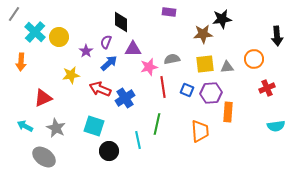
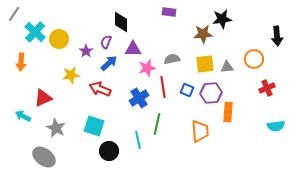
yellow circle: moved 2 px down
pink star: moved 2 px left, 1 px down
blue cross: moved 14 px right
cyan arrow: moved 2 px left, 10 px up
